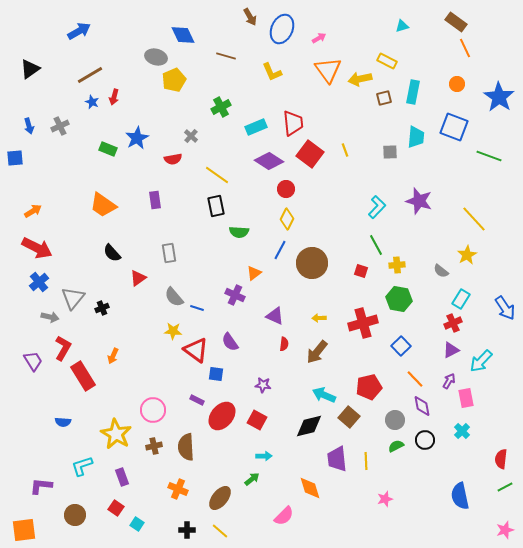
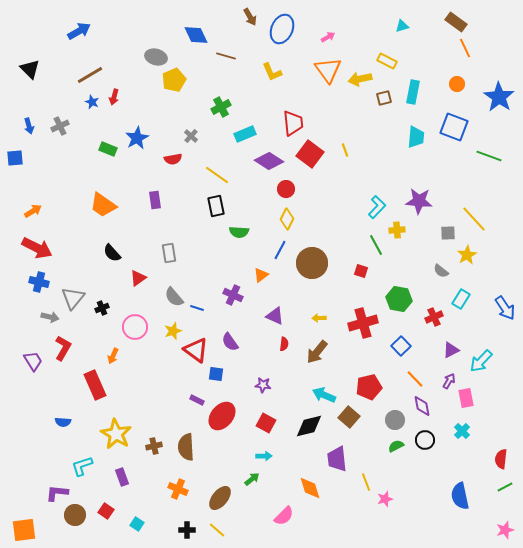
blue diamond at (183, 35): moved 13 px right
pink arrow at (319, 38): moved 9 px right, 1 px up
black triangle at (30, 69): rotated 40 degrees counterclockwise
cyan rectangle at (256, 127): moved 11 px left, 7 px down
gray square at (390, 152): moved 58 px right, 81 px down
purple star at (419, 201): rotated 12 degrees counterclockwise
yellow cross at (397, 265): moved 35 px up
orange triangle at (254, 273): moved 7 px right, 2 px down
blue cross at (39, 282): rotated 36 degrees counterclockwise
purple cross at (235, 295): moved 2 px left
red cross at (453, 323): moved 19 px left, 6 px up
yellow star at (173, 331): rotated 24 degrees counterclockwise
red rectangle at (83, 376): moved 12 px right, 9 px down; rotated 8 degrees clockwise
pink circle at (153, 410): moved 18 px left, 83 px up
red square at (257, 420): moved 9 px right, 3 px down
yellow line at (366, 461): moved 21 px down; rotated 18 degrees counterclockwise
purple L-shape at (41, 486): moved 16 px right, 7 px down
red square at (116, 508): moved 10 px left, 3 px down
yellow line at (220, 531): moved 3 px left, 1 px up
